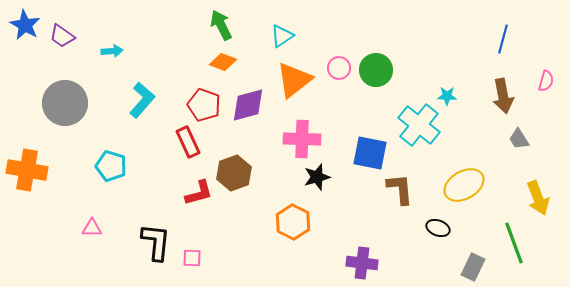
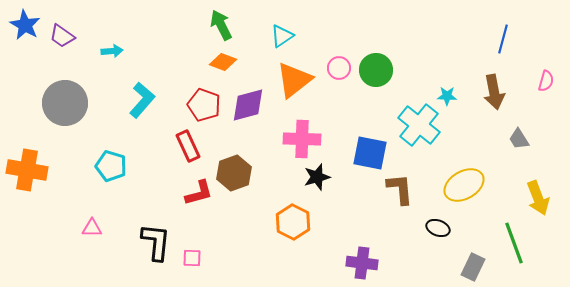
brown arrow: moved 9 px left, 4 px up
red rectangle: moved 4 px down
